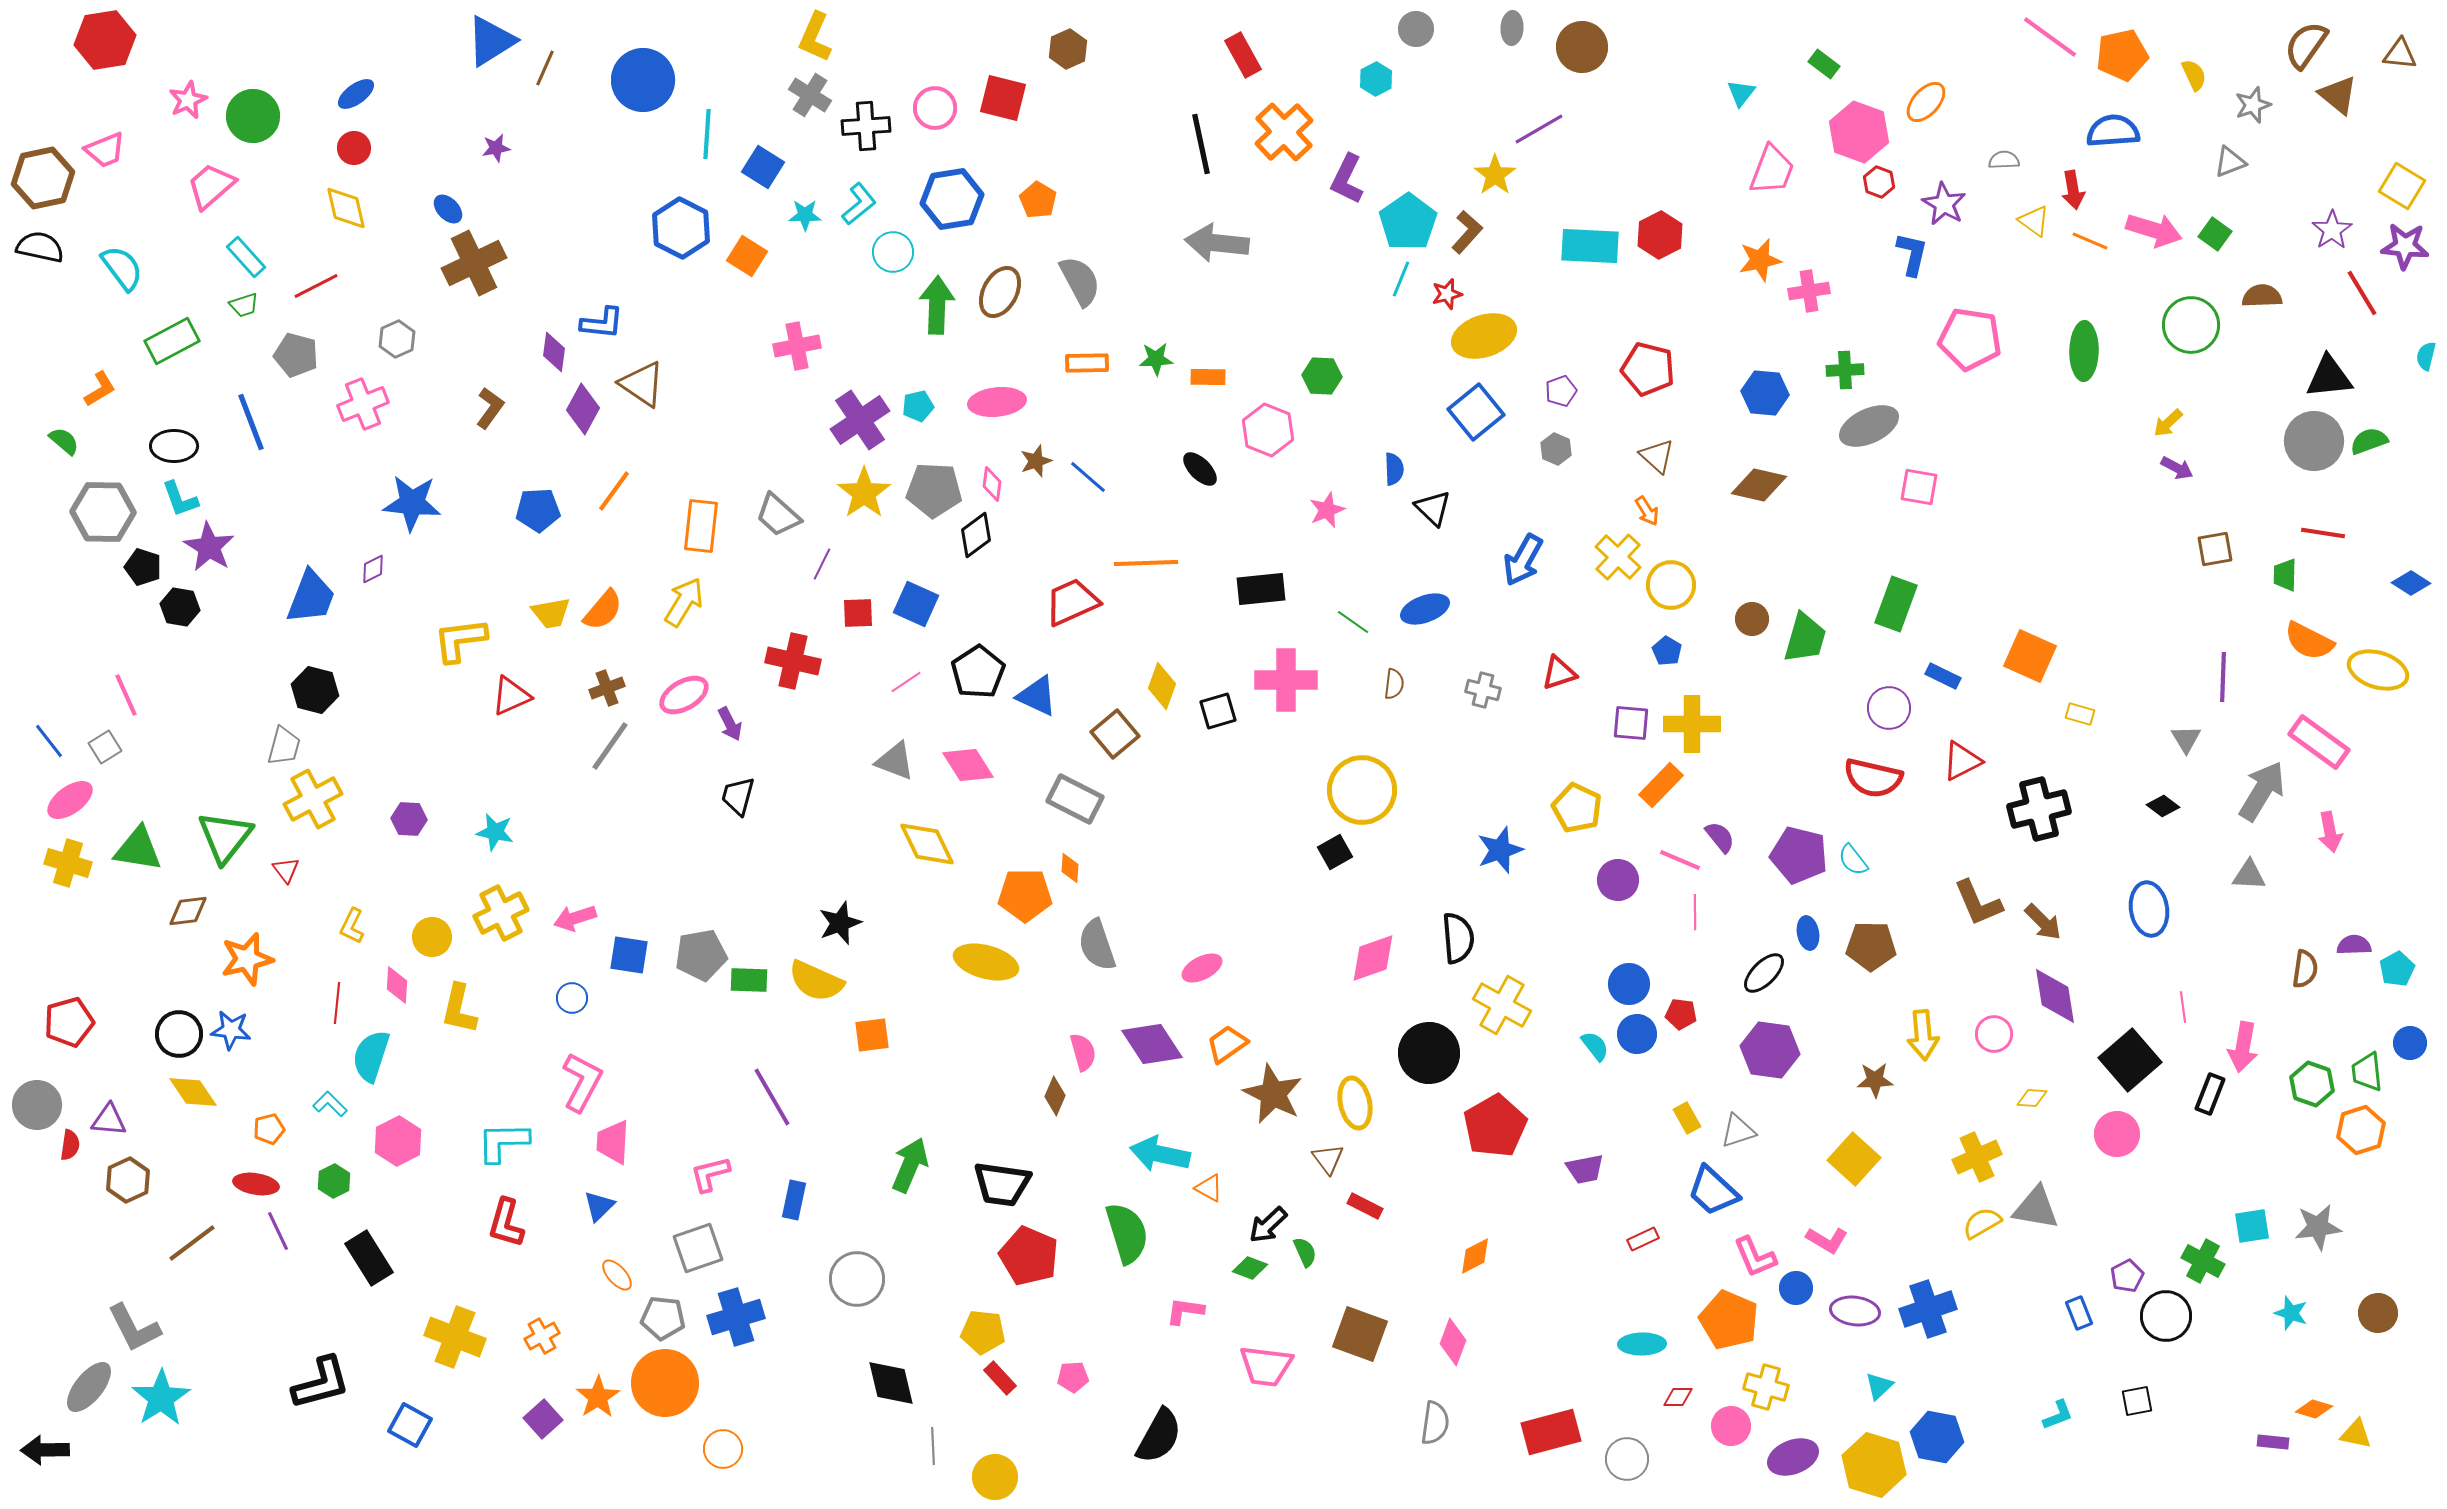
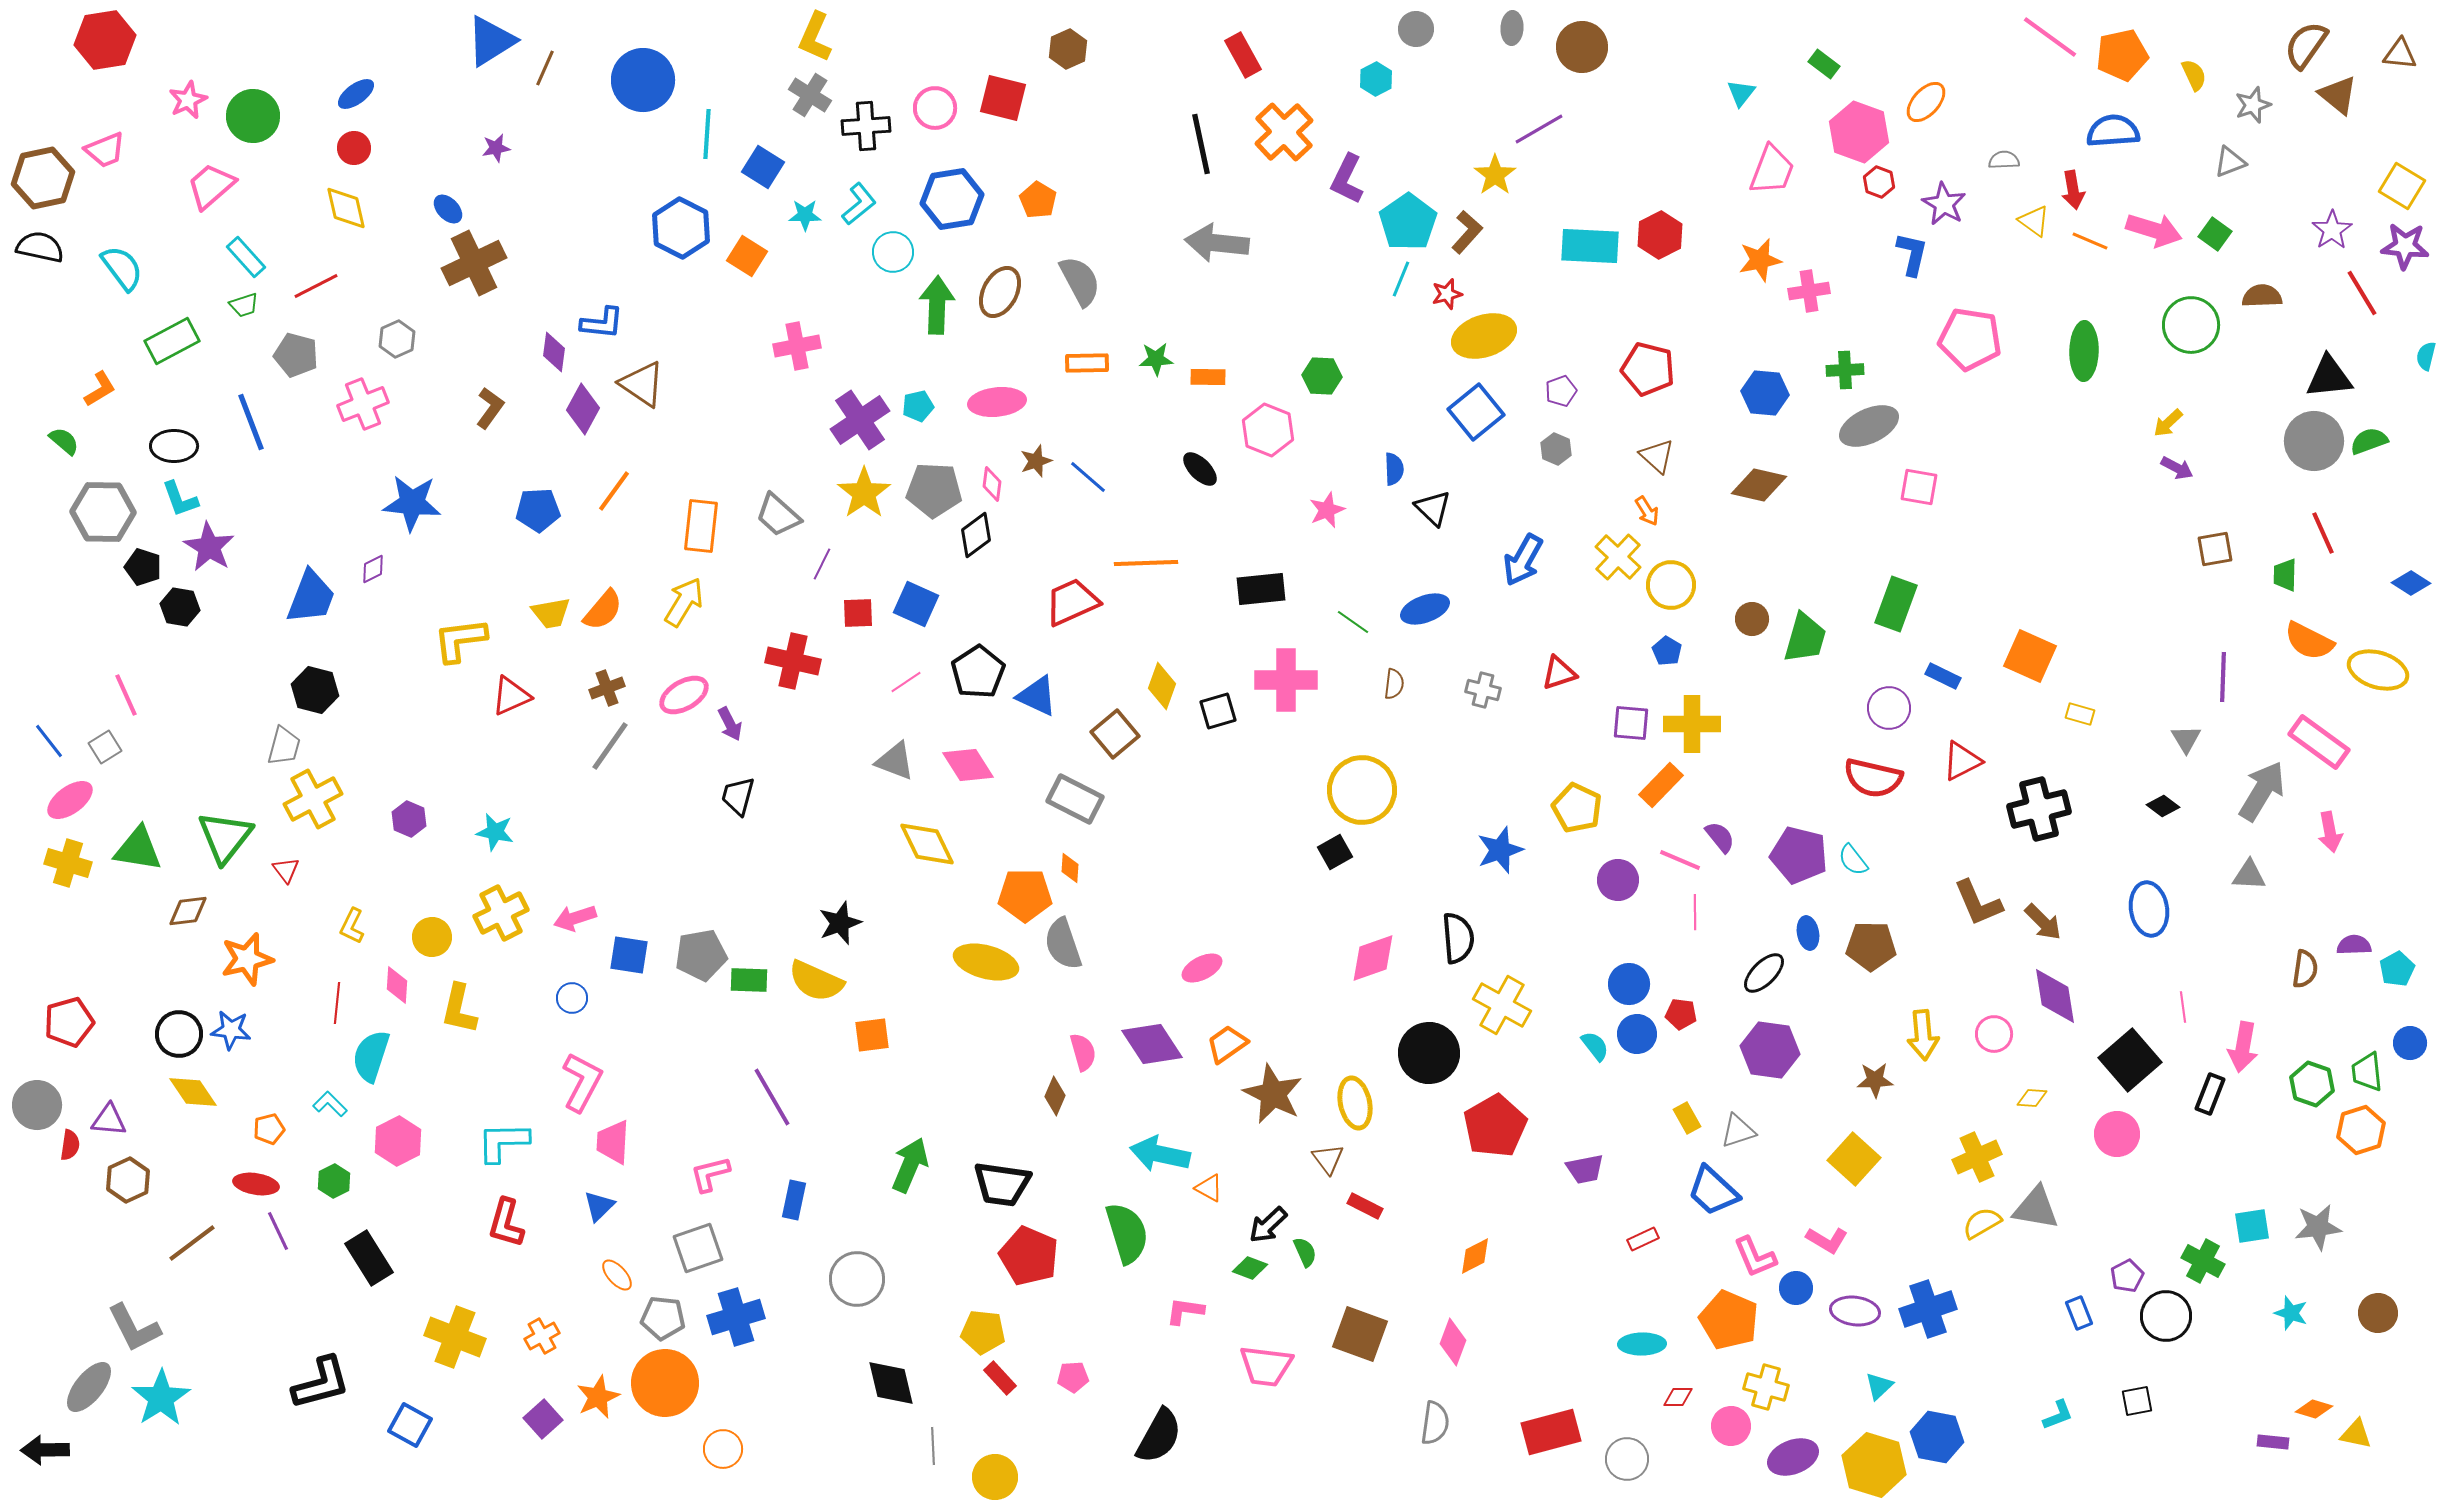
red line at (2323, 533): rotated 57 degrees clockwise
purple hexagon at (409, 819): rotated 20 degrees clockwise
gray semicircle at (1097, 945): moved 34 px left, 1 px up
orange star at (598, 1397): rotated 9 degrees clockwise
